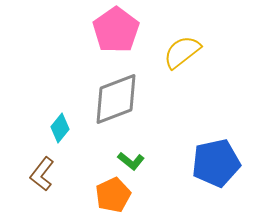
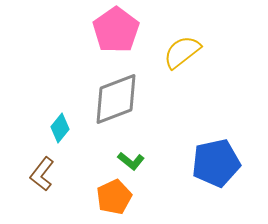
orange pentagon: moved 1 px right, 2 px down
